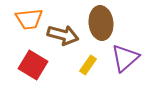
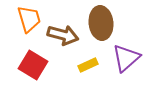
orange trapezoid: rotated 100 degrees counterclockwise
purple triangle: moved 1 px right
yellow rectangle: rotated 30 degrees clockwise
